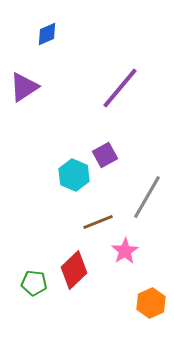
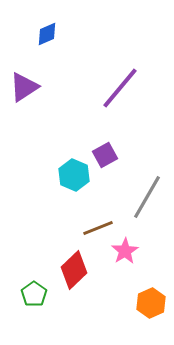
brown line: moved 6 px down
green pentagon: moved 11 px down; rotated 30 degrees clockwise
